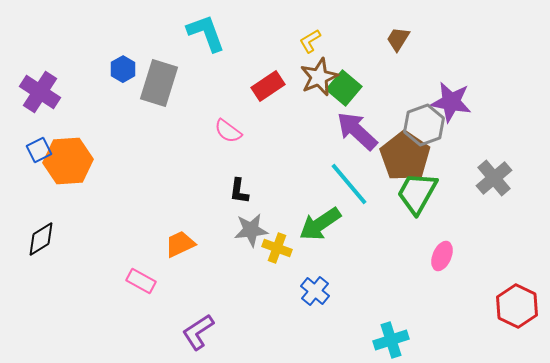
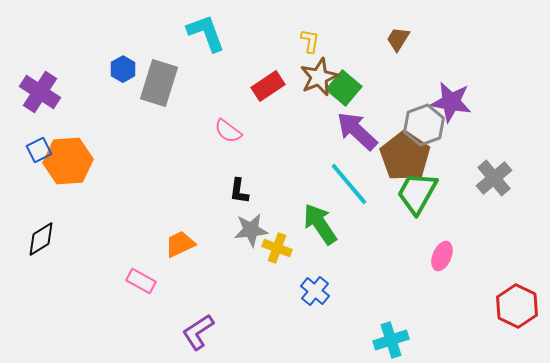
yellow L-shape: rotated 130 degrees clockwise
green arrow: rotated 90 degrees clockwise
